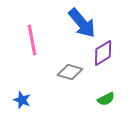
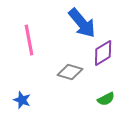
pink line: moved 3 px left
